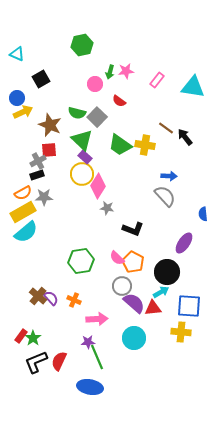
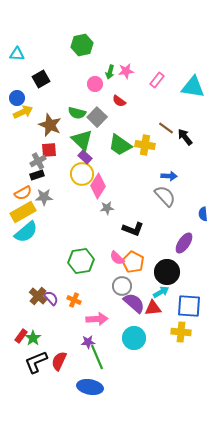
cyan triangle at (17, 54): rotated 21 degrees counterclockwise
gray star at (107, 208): rotated 16 degrees counterclockwise
